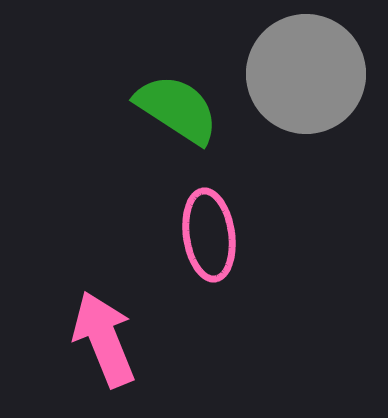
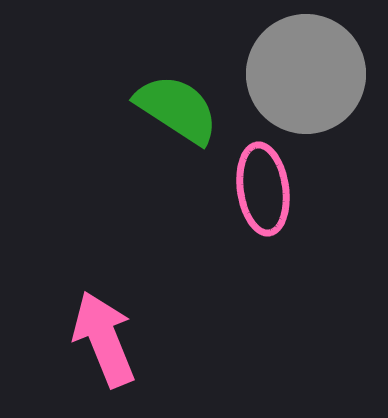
pink ellipse: moved 54 px right, 46 px up
